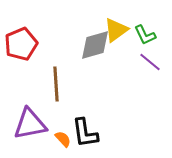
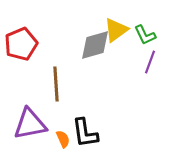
purple line: rotated 70 degrees clockwise
orange semicircle: rotated 18 degrees clockwise
